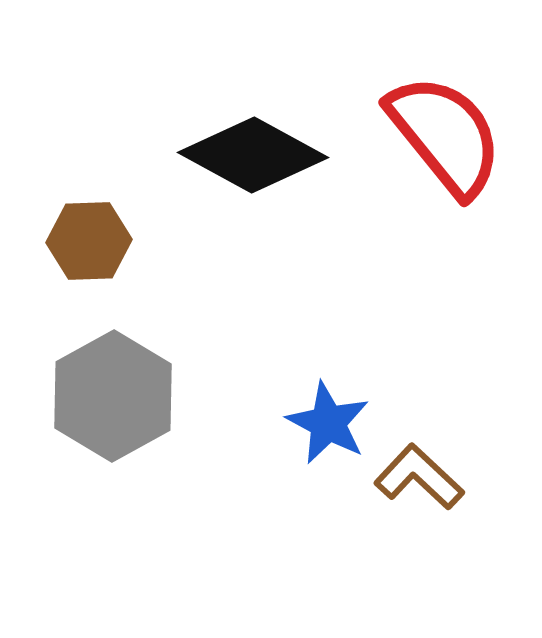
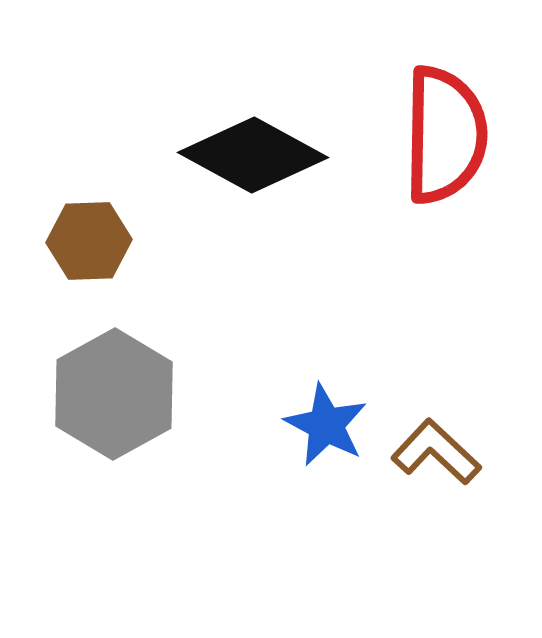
red semicircle: rotated 40 degrees clockwise
gray hexagon: moved 1 px right, 2 px up
blue star: moved 2 px left, 2 px down
brown L-shape: moved 17 px right, 25 px up
